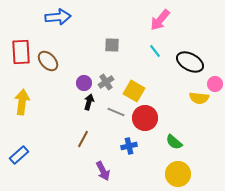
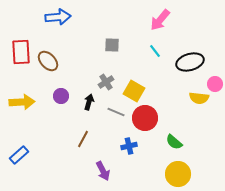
black ellipse: rotated 44 degrees counterclockwise
purple circle: moved 23 px left, 13 px down
yellow arrow: rotated 80 degrees clockwise
